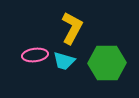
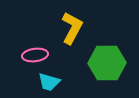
cyan trapezoid: moved 15 px left, 21 px down
